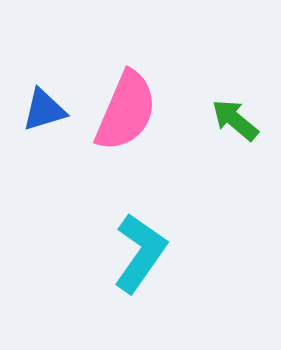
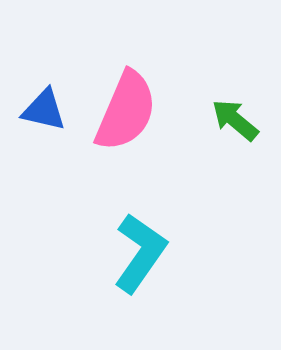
blue triangle: rotated 30 degrees clockwise
